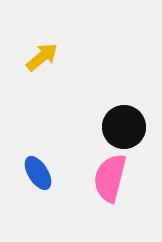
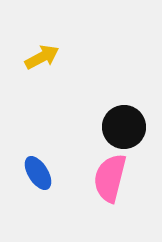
yellow arrow: rotated 12 degrees clockwise
